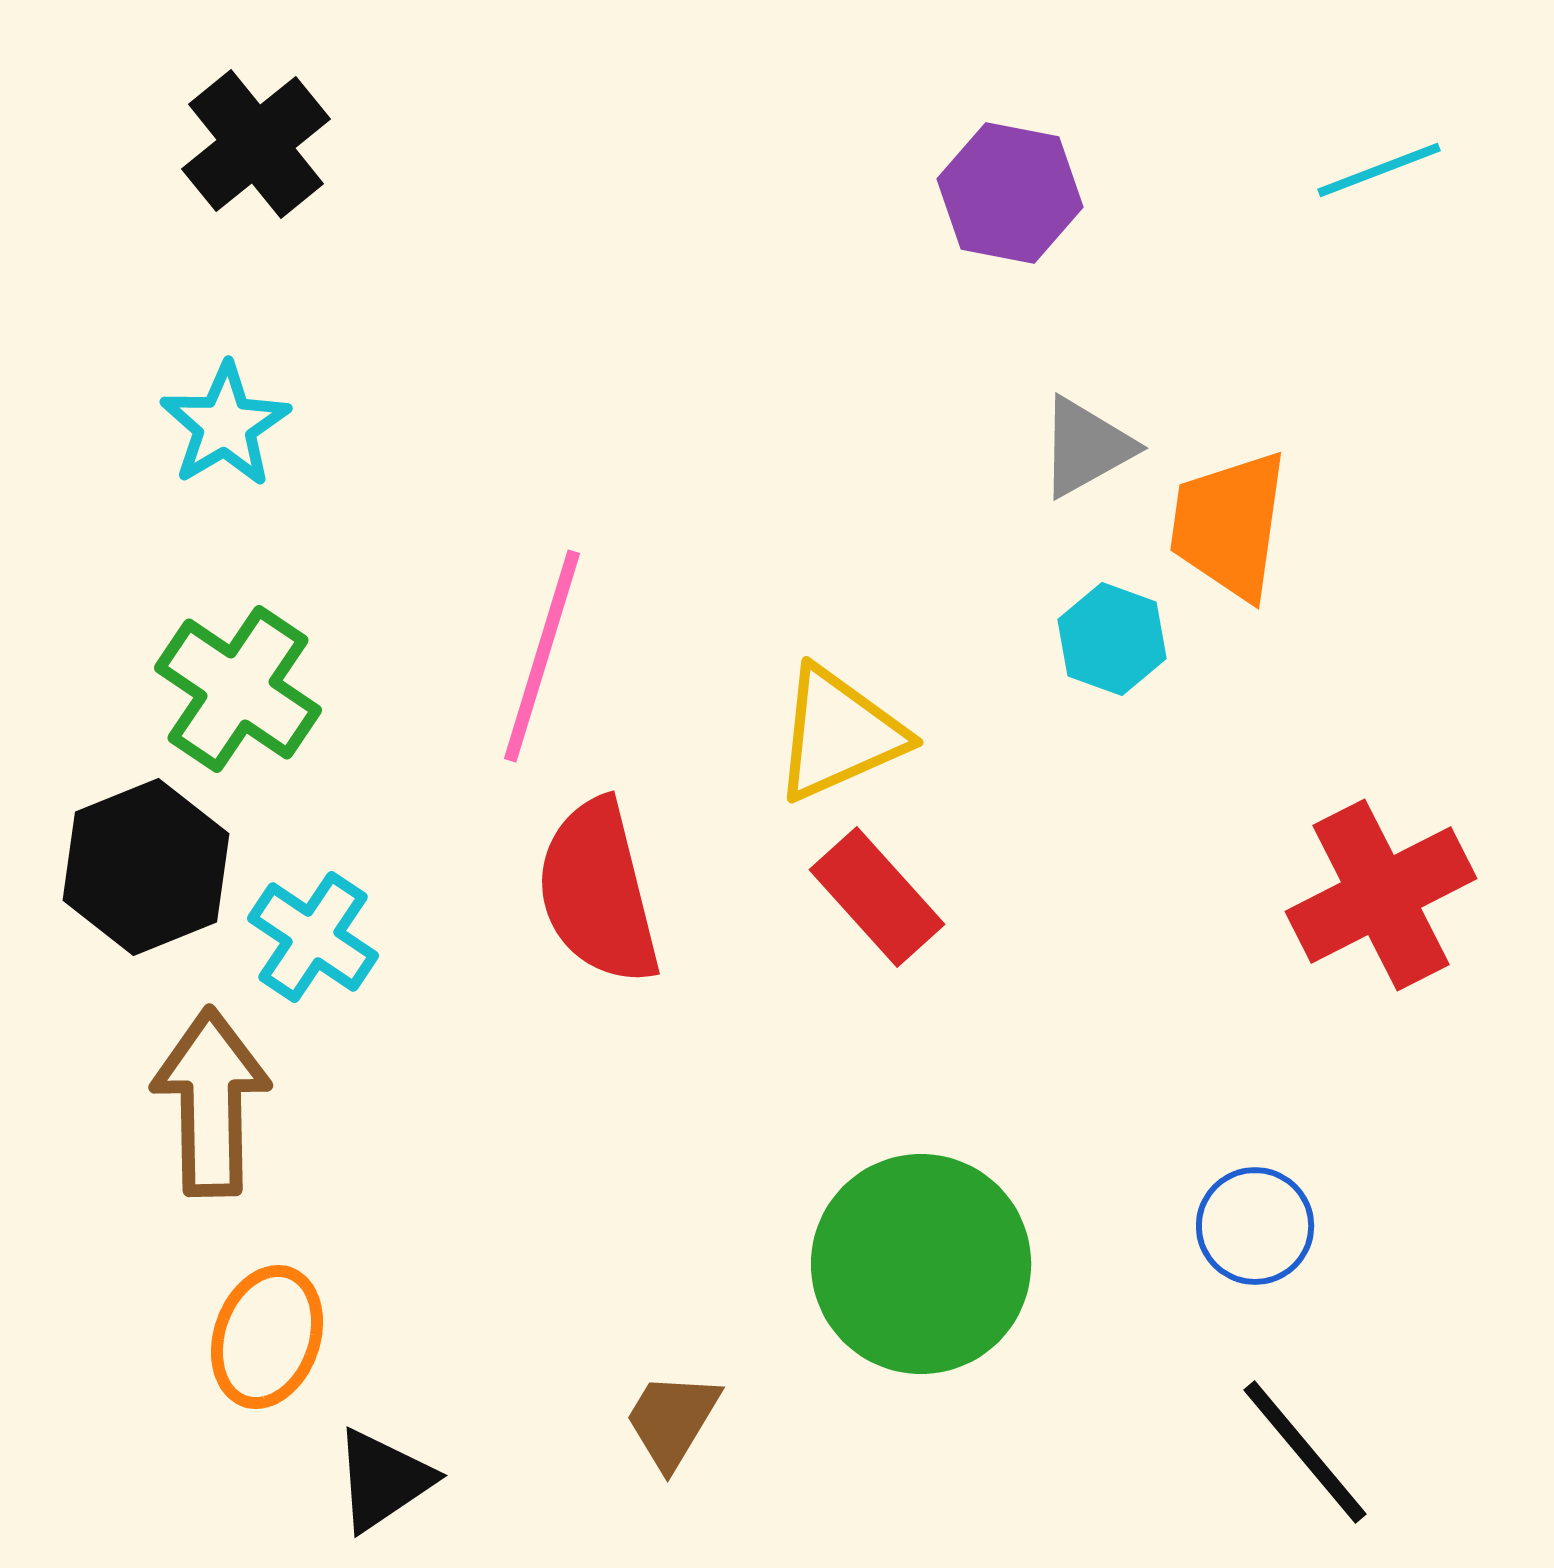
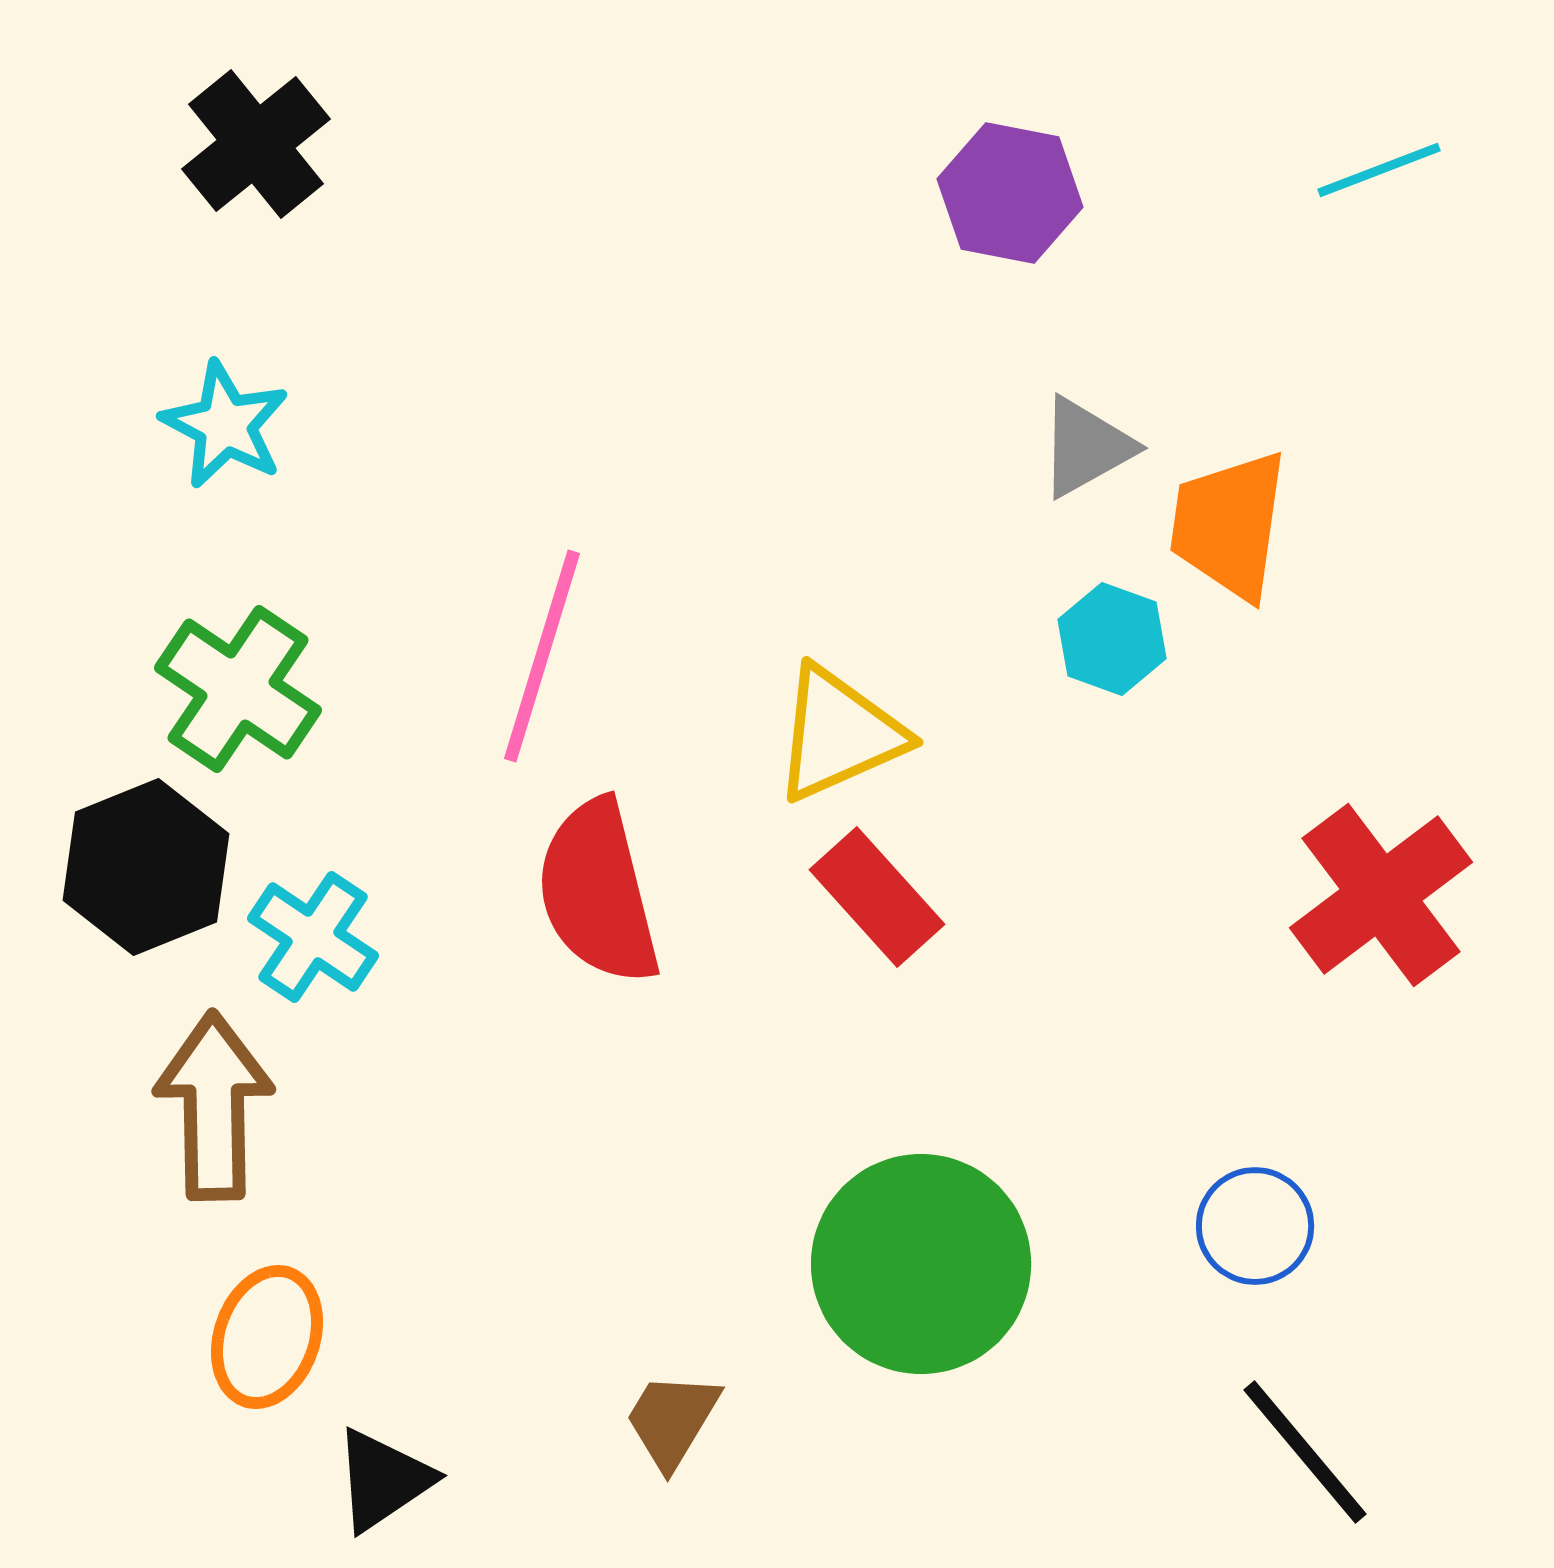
cyan star: rotated 13 degrees counterclockwise
red cross: rotated 10 degrees counterclockwise
brown arrow: moved 3 px right, 4 px down
